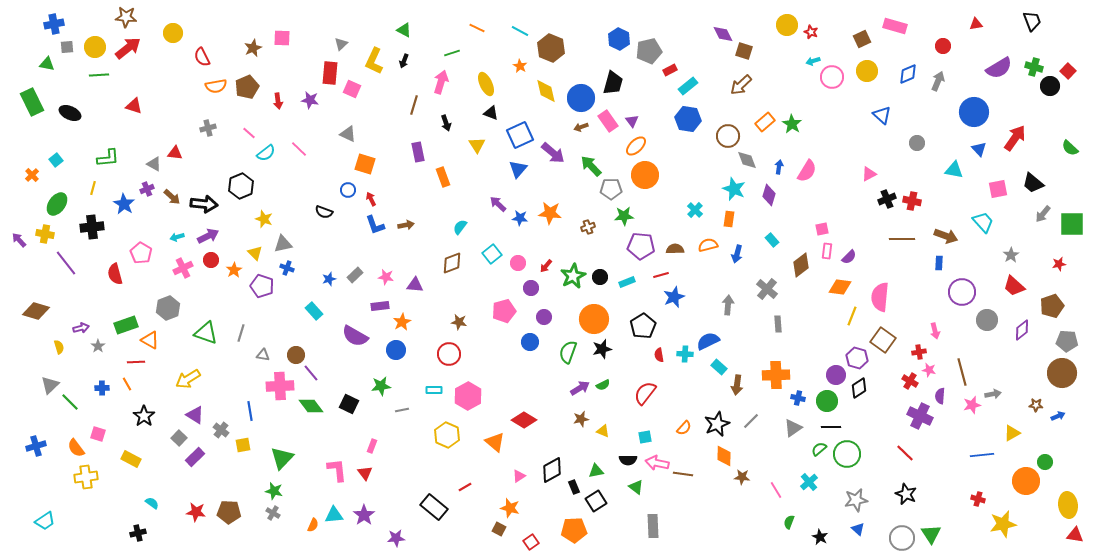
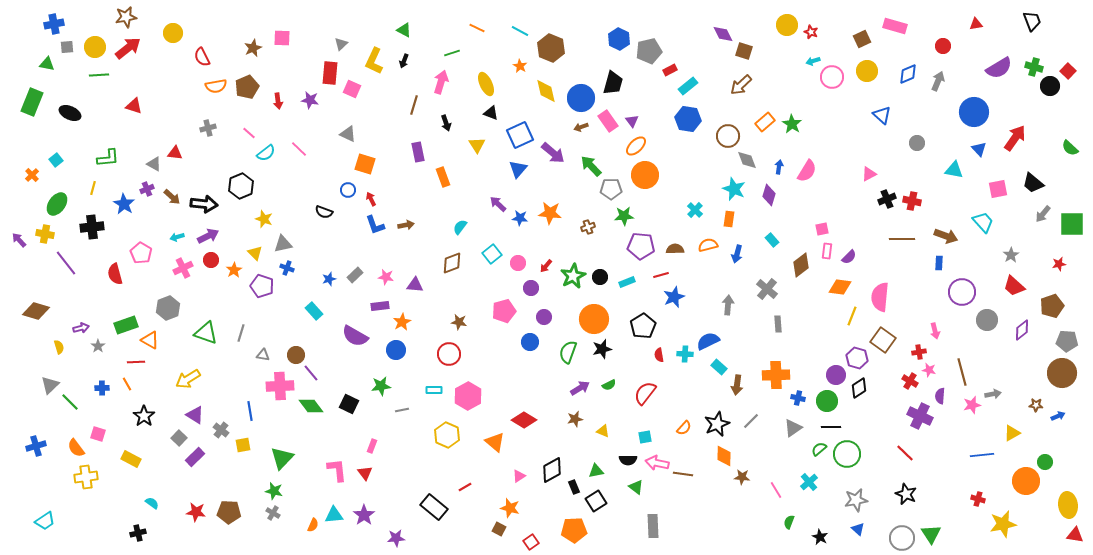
brown star at (126, 17): rotated 15 degrees counterclockwise
green rectangle at (32, 102): rotated 48 degrees clockwise
green semicircle at (603, 385): moved 6 px right
brown star at (581, 419): moved 6 px left
